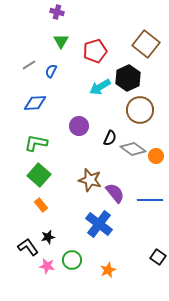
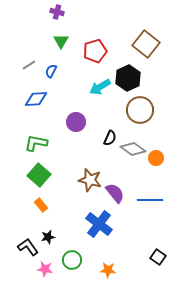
blue diamond: moved 1 px right, 4 px up
purple circle: moved 3 px left, 4 px up
orange circle: moved 2 px down
pink star: moved 2 px left, 3 px down
orange star: rotated 28 degrees clockwise
